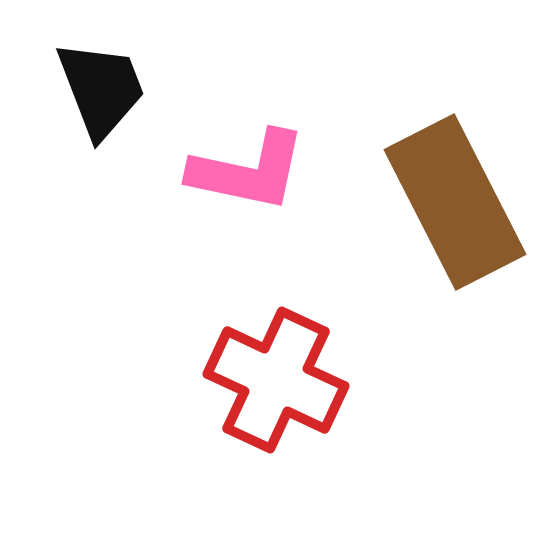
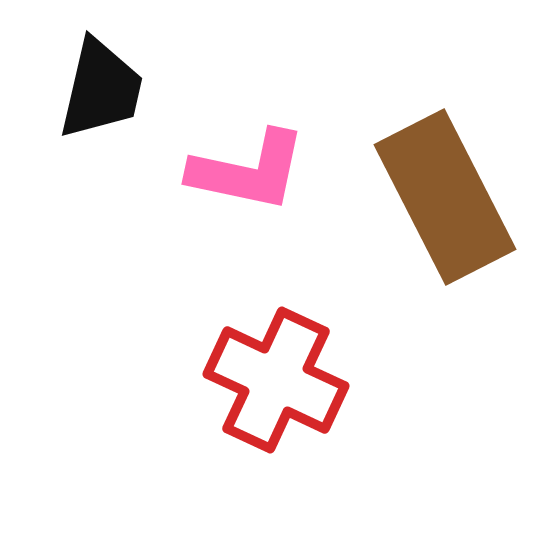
black trapezoid: rotated 34 degrees clockwise
brown rectangle: moved 10 px left, 5 px up
